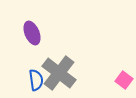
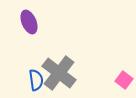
purple ellipse: moved 3 px left, 11 px up
